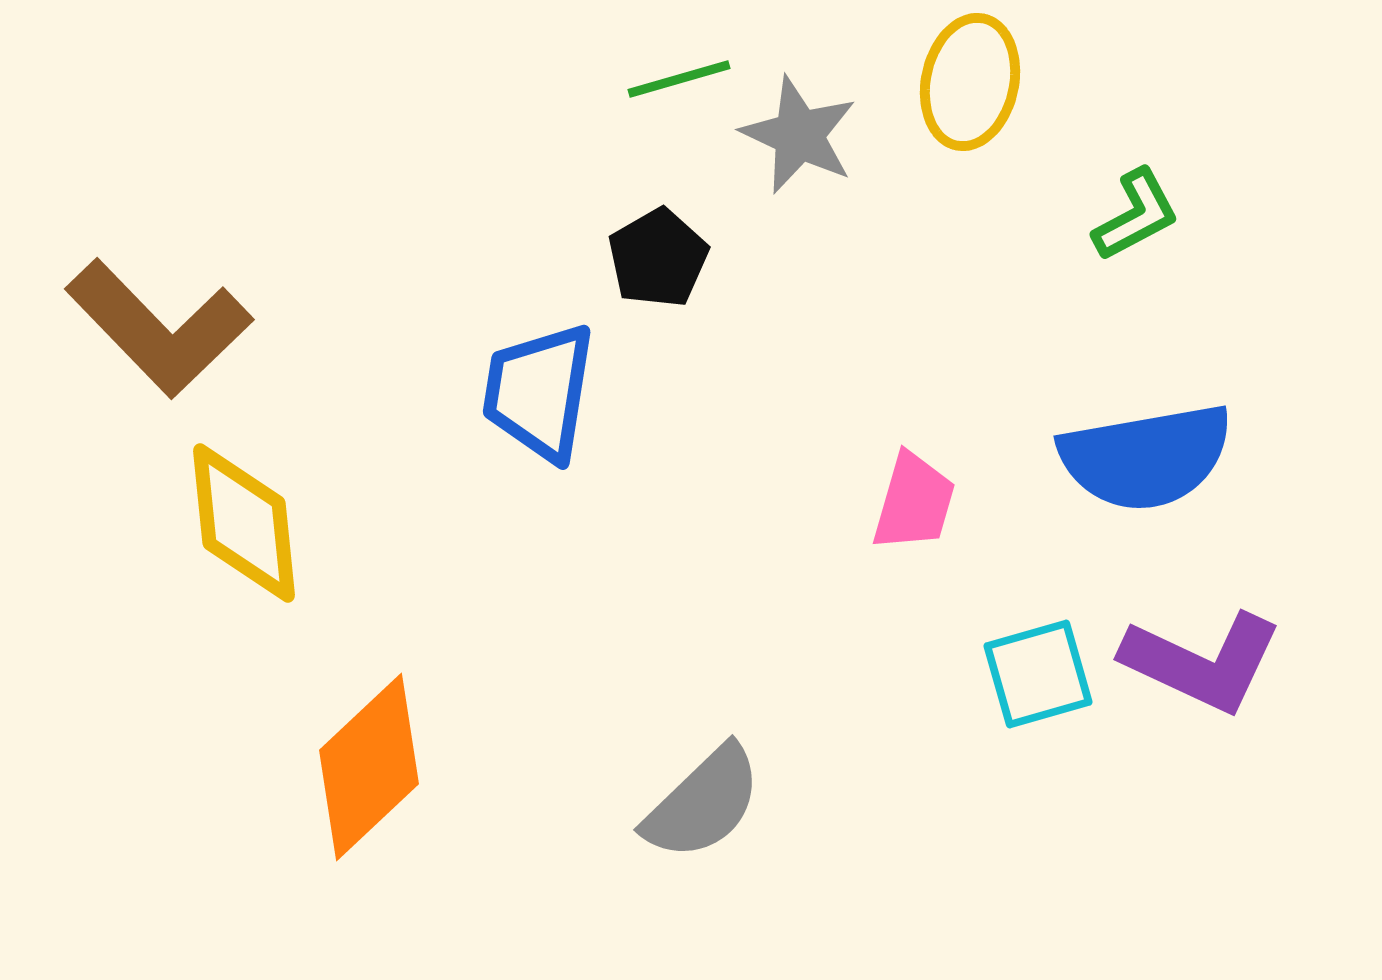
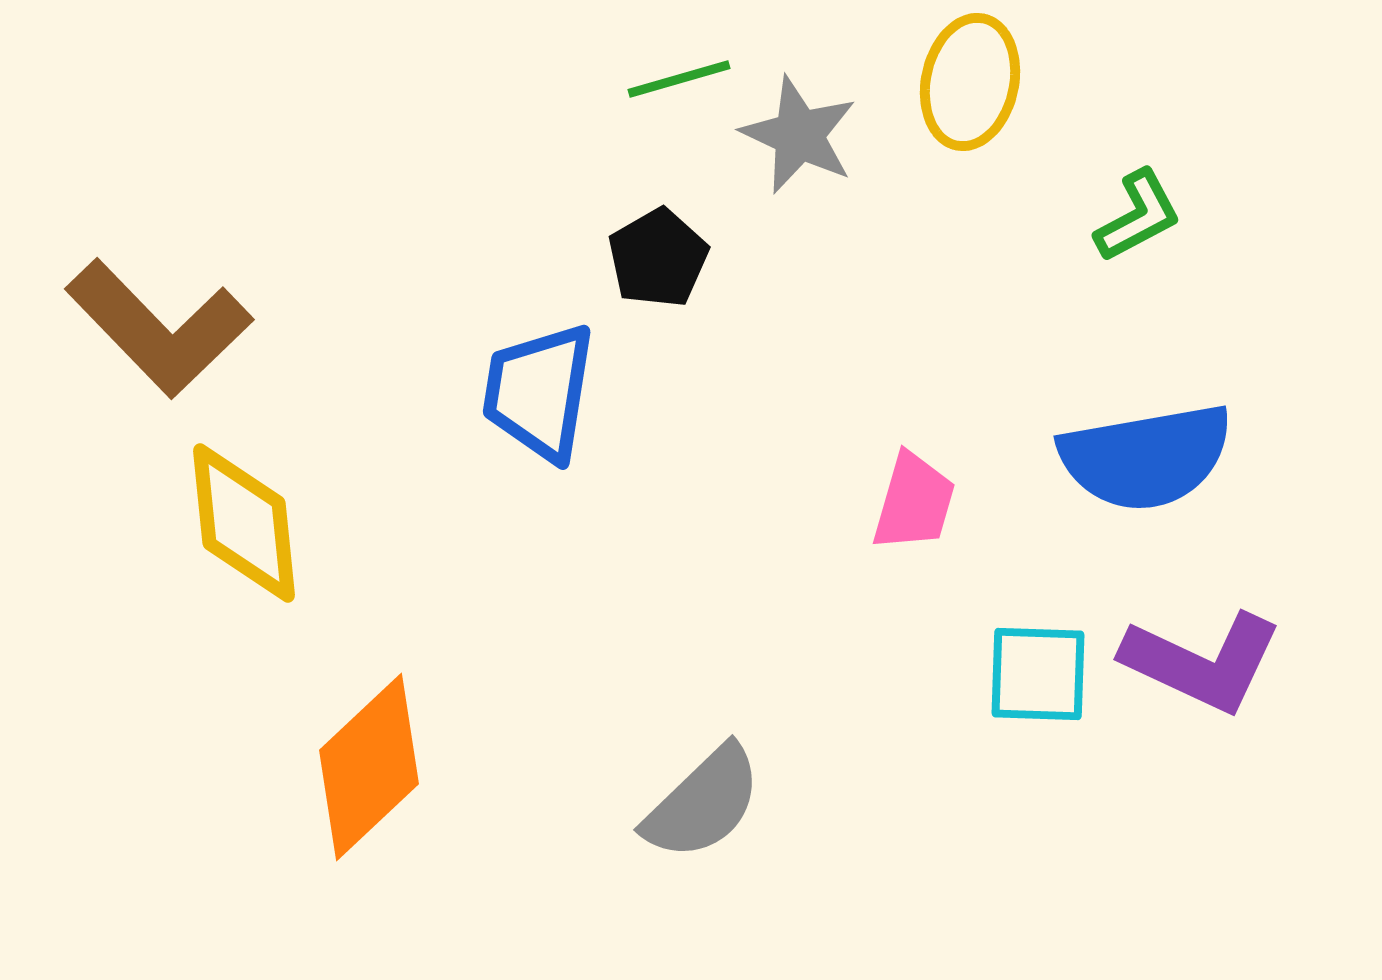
green L-shape: moved 2 px right, 1 px down
cyan square: rotated 18 degrees clockwise
